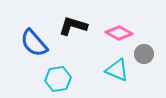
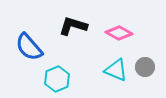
blue semicircle: moved 5 px left, 4 px down
gray circle: moved 1 px right, 13 px down
cyan triangle: moved 1 px left
cyan hexagon: moved 1 px left; rotated 15 degrees counterclockwise
